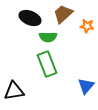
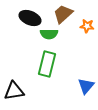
green semicircle: moved 1 px right, 3 px up
green rectangle: rotated 35 degrees clockwise
